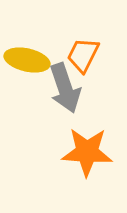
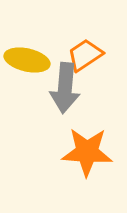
orange trapezoid: moved 2 px right; rotated 30 degrees clockwise
gray arrow: rotated 24 degrees clockwise
